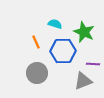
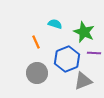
blue hexagon: moved 4 px right, 8 px down; rotated 20 degrees counterclockwise
purple line: moved 1 px right, 11 px up
